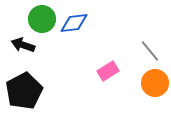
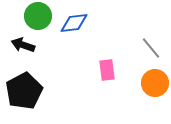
green circle: moved 4 px left, 3 px up
gray line: moved 1 px right, 3 px up
pink rectangle: moved 1 px left, 1 px up; rotated 65 degrees counterclockwise
